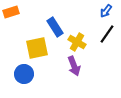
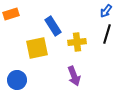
orange rectangle: moved 2 px down
blue rectangle: moved 2 px left, 1 px up
black line: rotated 18 degrees counterclockwise
yellow cross: rotated 36 degrees counterclockwise
purple arrow: moved 10 px down
blue circle: moved 7 px left, 6 px down
